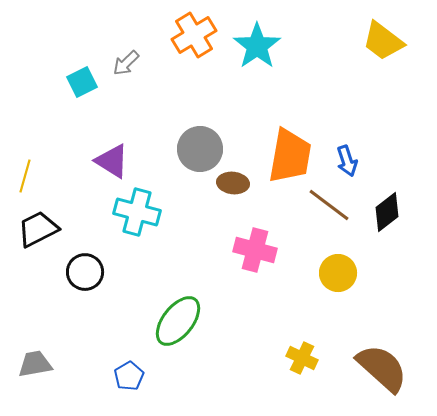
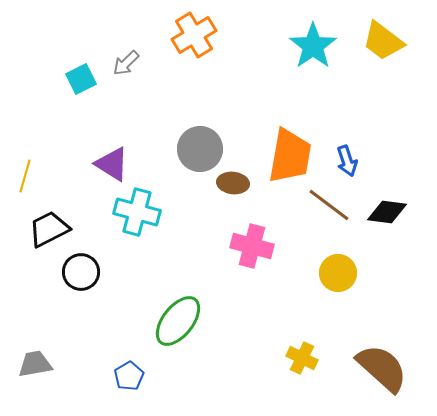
cyan star: moved 56 px right
cyan square: moved 1 px left, 3 px up
purple triangle: moved 3 px down
black diamond: rotated 45 degrees clockwise
black trapezoid: moved 11 px right
pink cross: moved 3 px left, 4 px up
black circle: moved 4 px left
